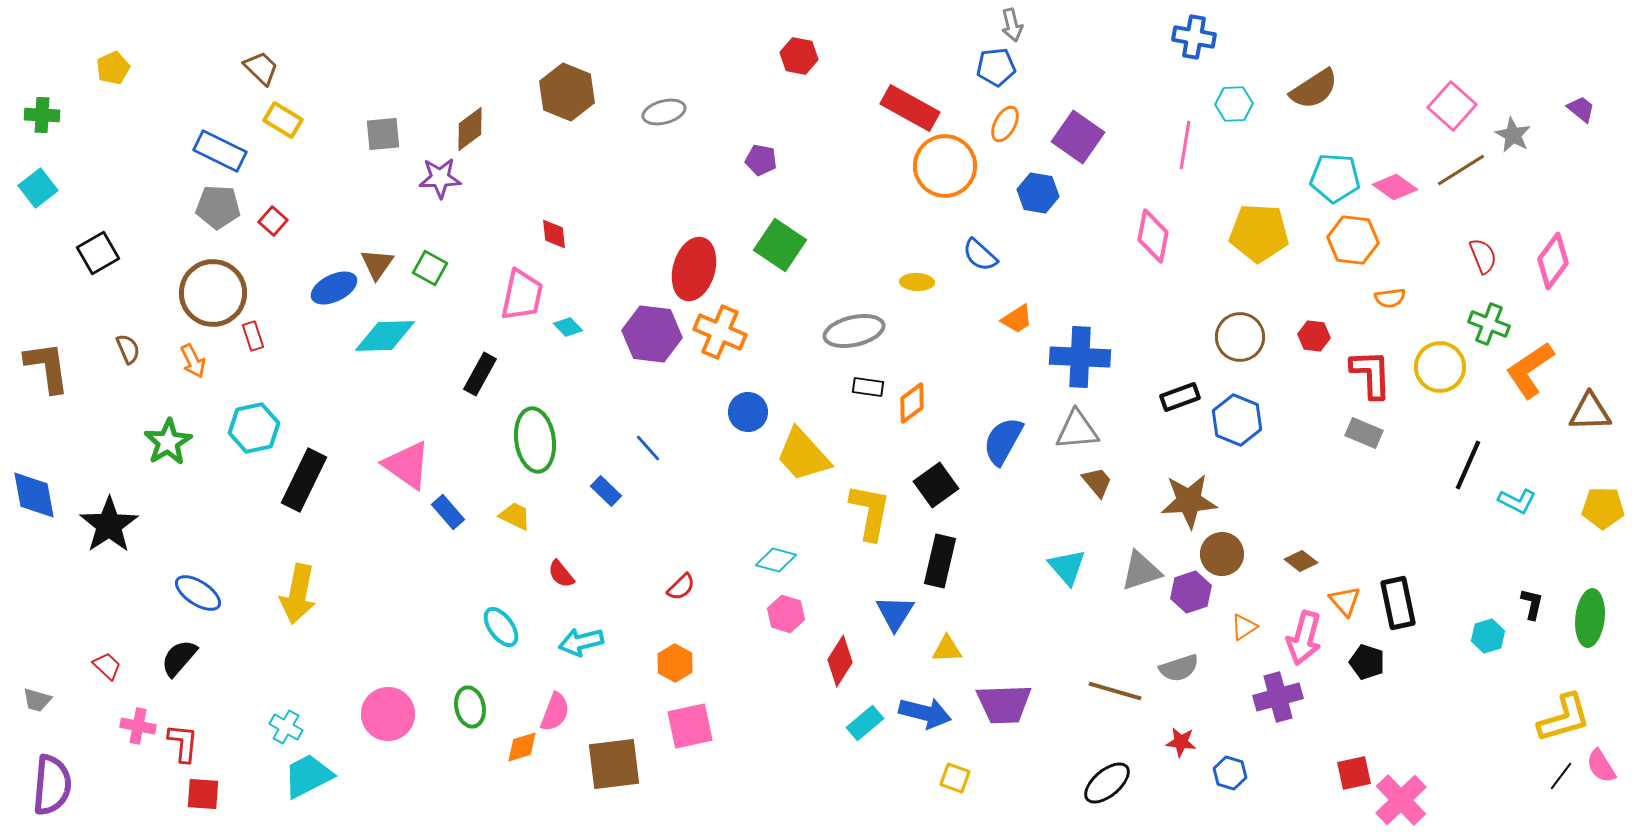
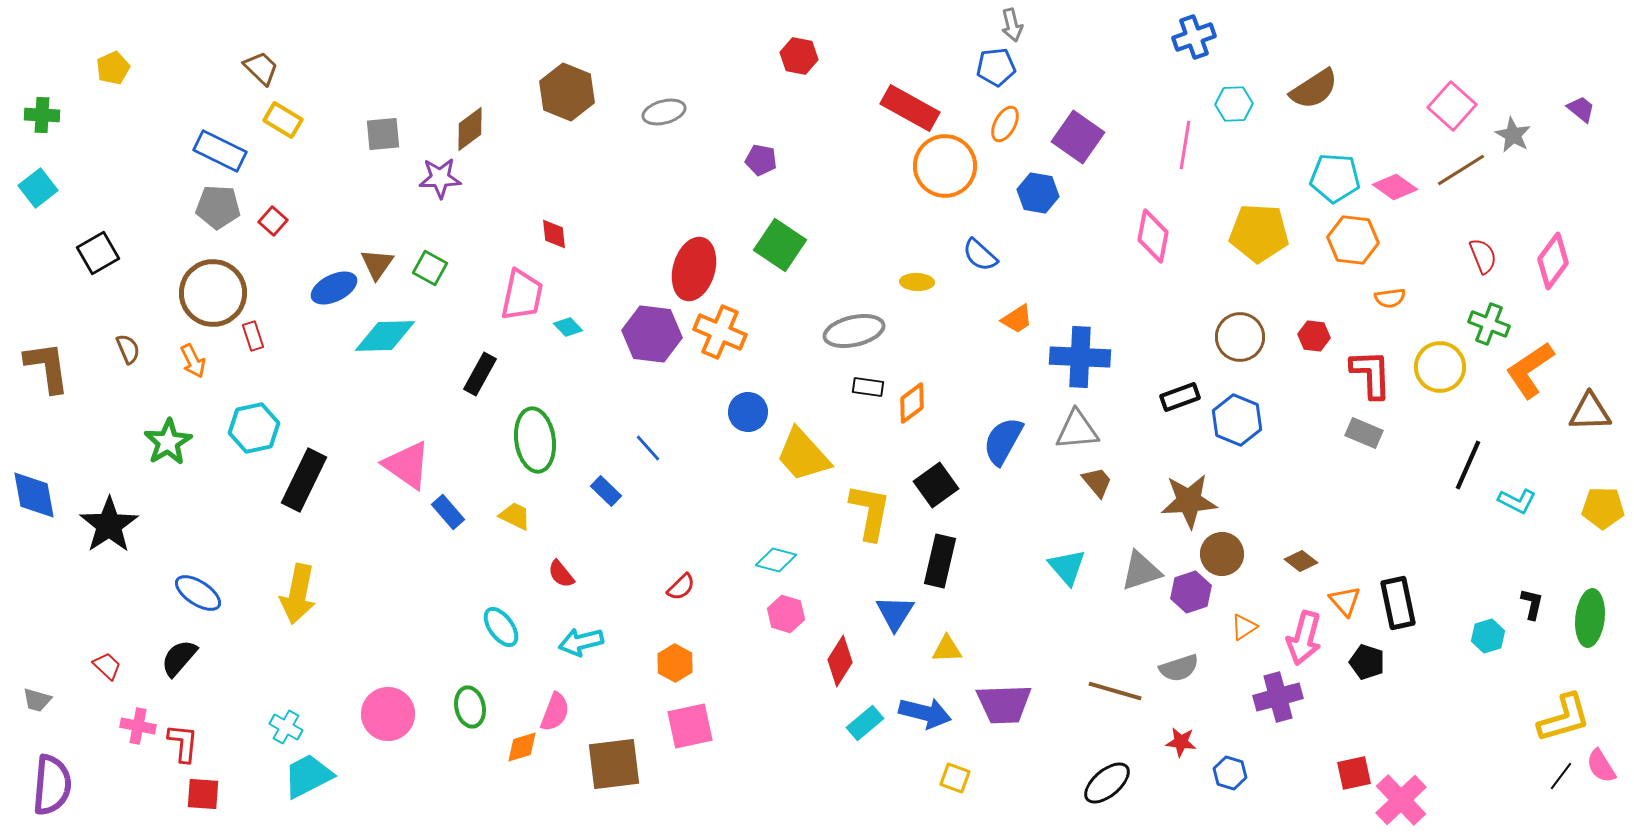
blue cross at (1194, 37): rotated 30 degrees counterclockwise
